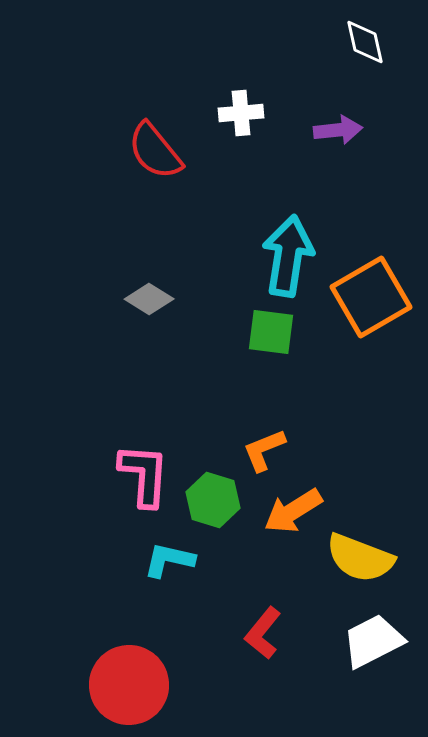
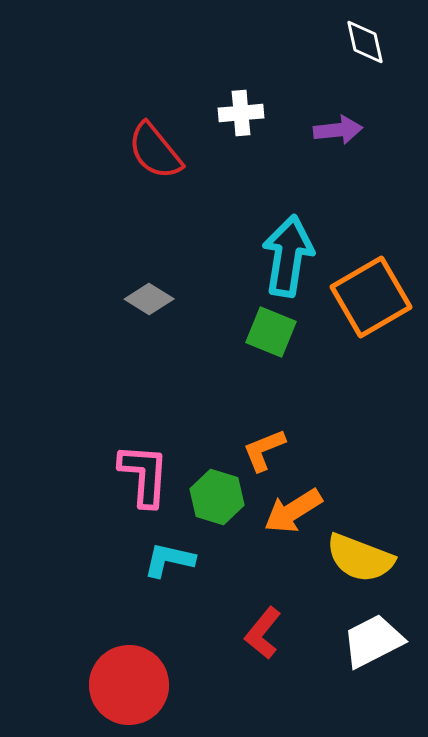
green square: rotated 15 degrees clockwise
green hexagon: moved 4 px right, 3 px up
